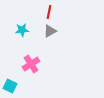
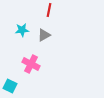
red line: moved 2 px up
gray triangle: moved 6 px left, 4 px down
pink cross: rotated 30 degrees counterclockwise
